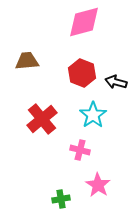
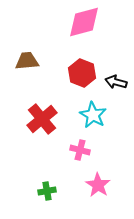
cyan star: rotated 8 degrees counterclockwise
green cross: moved 14 px left, 8 px up
